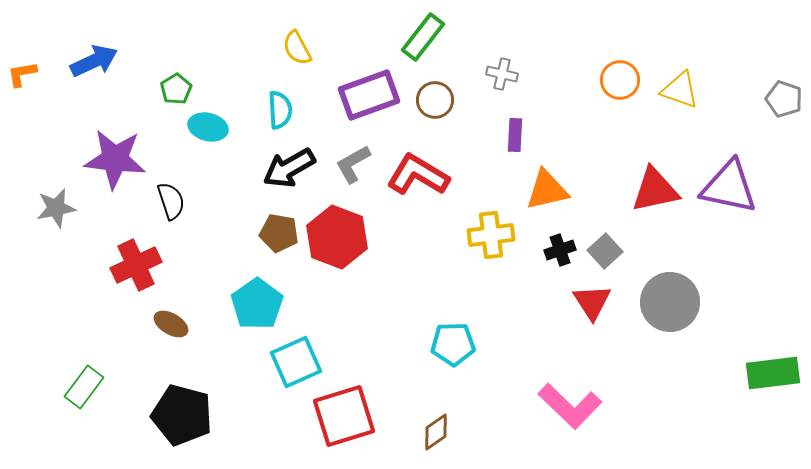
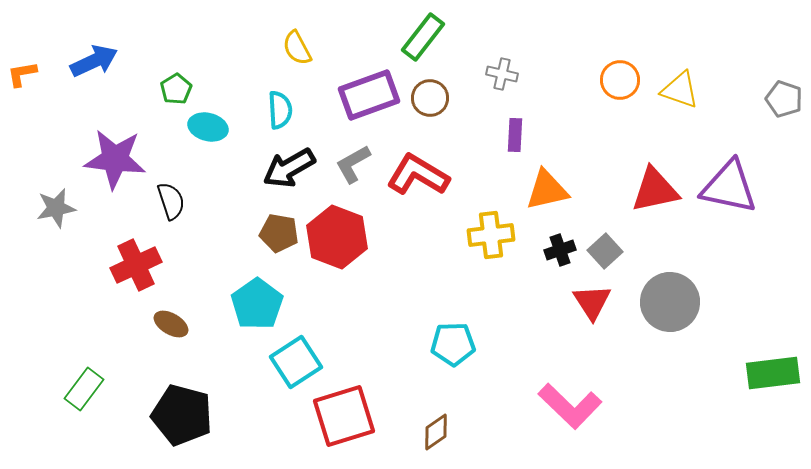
brown circle at (435, 100): moved 5 px left, 2 px up
cyan square at (296, 362): rotated 9 degrees counterclockwise
green rectangle at (84, 387): moved 2 px down
